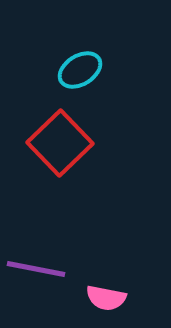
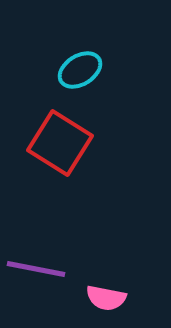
red square: rotated 14 degrees counterclockwise
